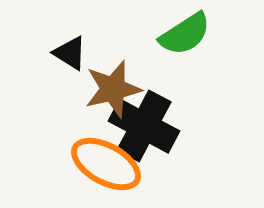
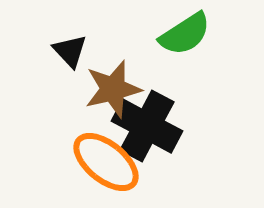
black triangle: moved 2 px up; rotated 15 degrees clockwise
black cross: moved 3 px right
orange ellipse: moved 2 px up; rotated 10 degrees clockwise
